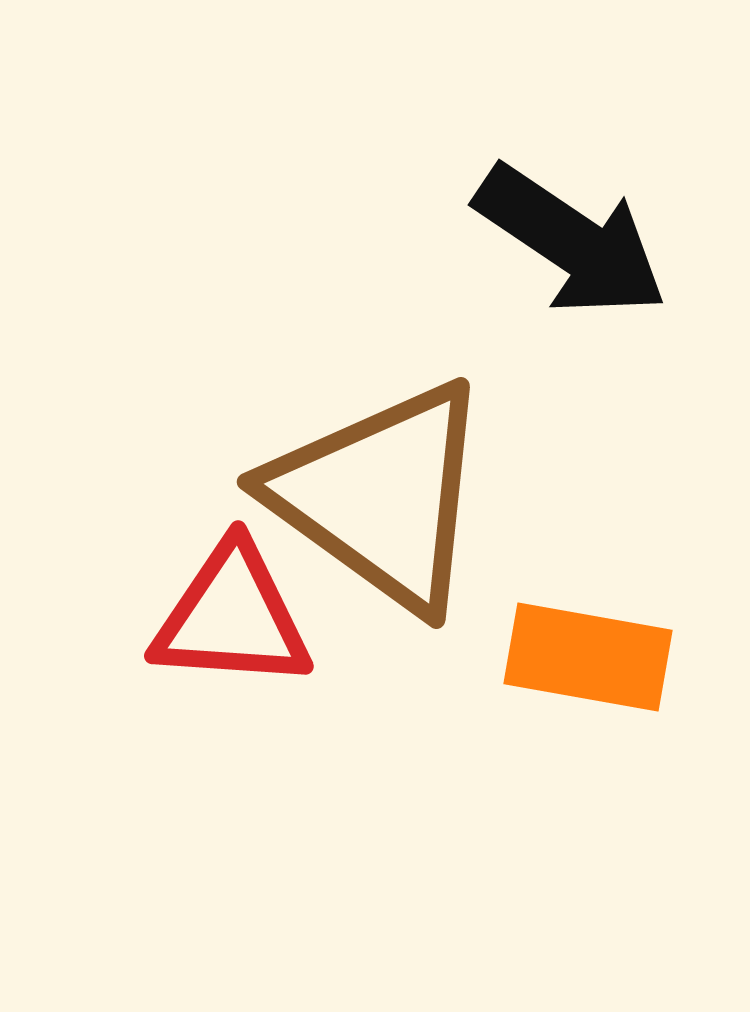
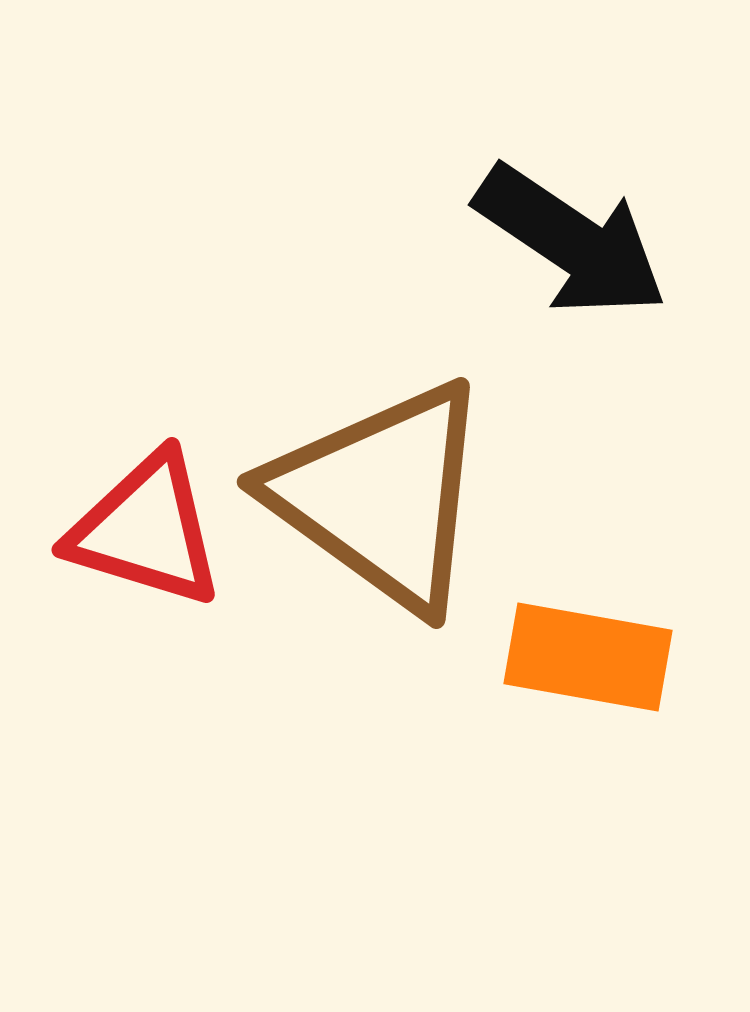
red triangle: moved 86 px left, 87 px up; rotated 13 degrees clockwise
